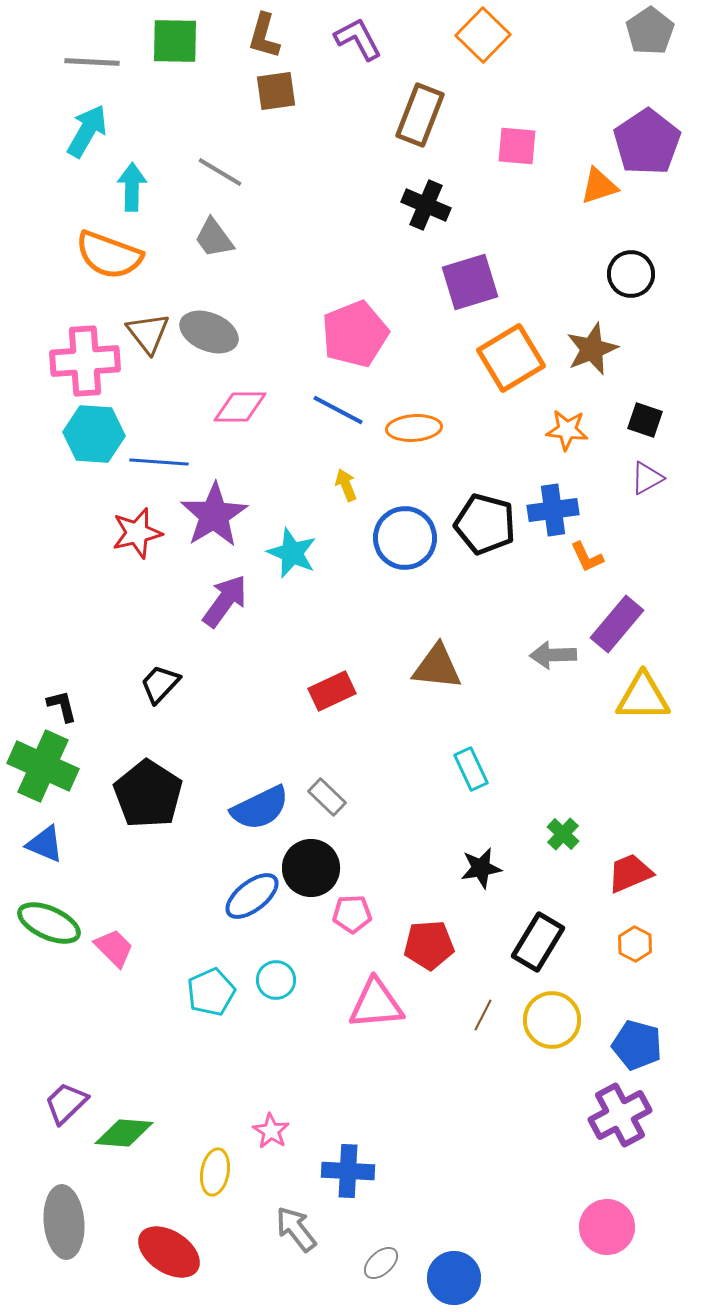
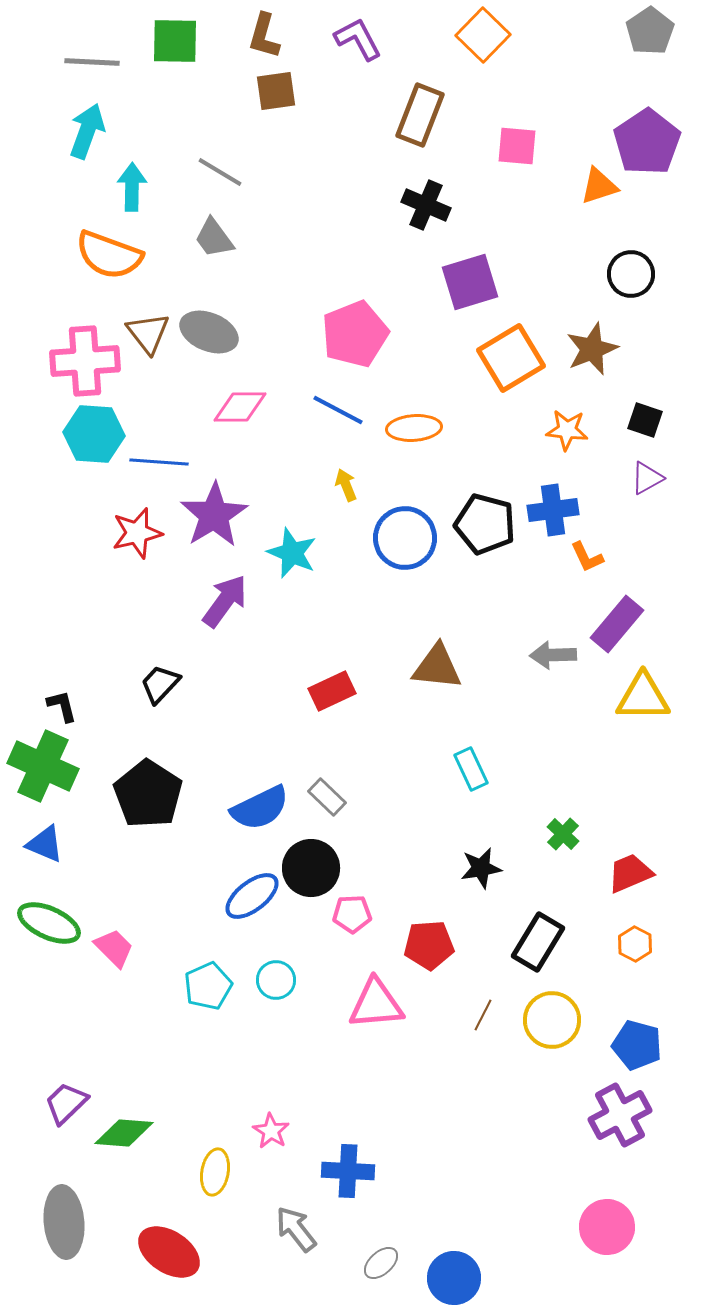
cyan arrow at (87, 131): rotated 10 degrees counterclockwise
cyan pentagon at (211, 992): moved 3 px left, 6 px up
